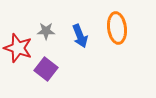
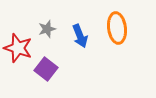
gray star: moved 1 px right, 2 px up; rotated 18 degrees counterclockwise
